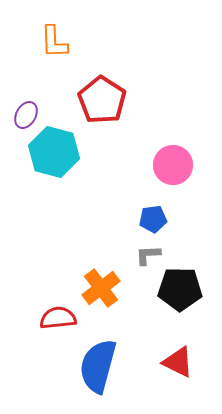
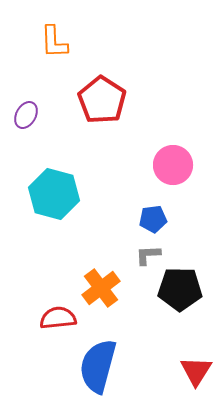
cyan hexagon: moved 42 px down
red triangle: moved 18 px right, 9 px down; rotated 36 degrees clockwise
